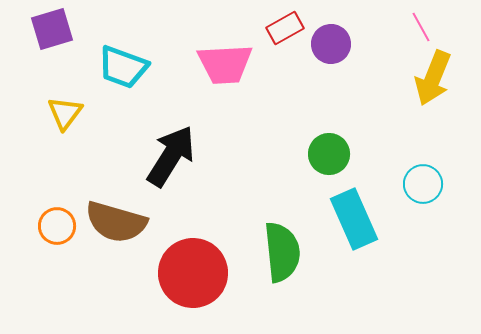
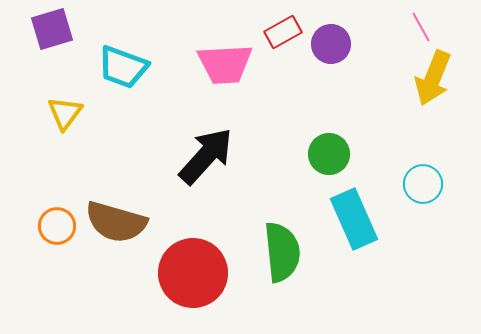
red rectangle: moved 2 px left, 4 px down
black arrow: moved 35 px right; rotated 10 degrees clockwise
